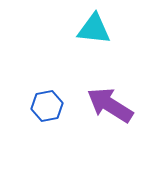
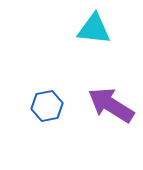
purple arrow: moved 1 px right
